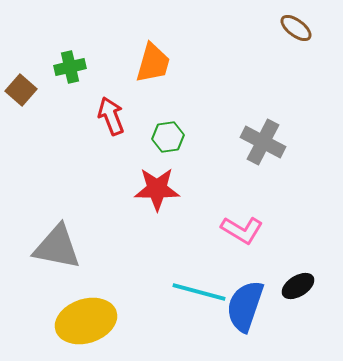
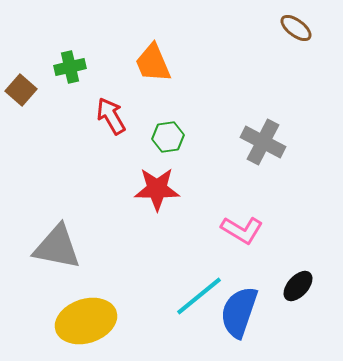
orange trapezoid: rotated 141 degrees clockwise
red arrow: rotated 9 degrees counterclockwise
black ellipse: rotated 16 degrees counterclockwise
cyan line: moved 4 px down; rotated 54 degrees counterclockwise
blue semicircle: moved 6 px left, 6 px down
